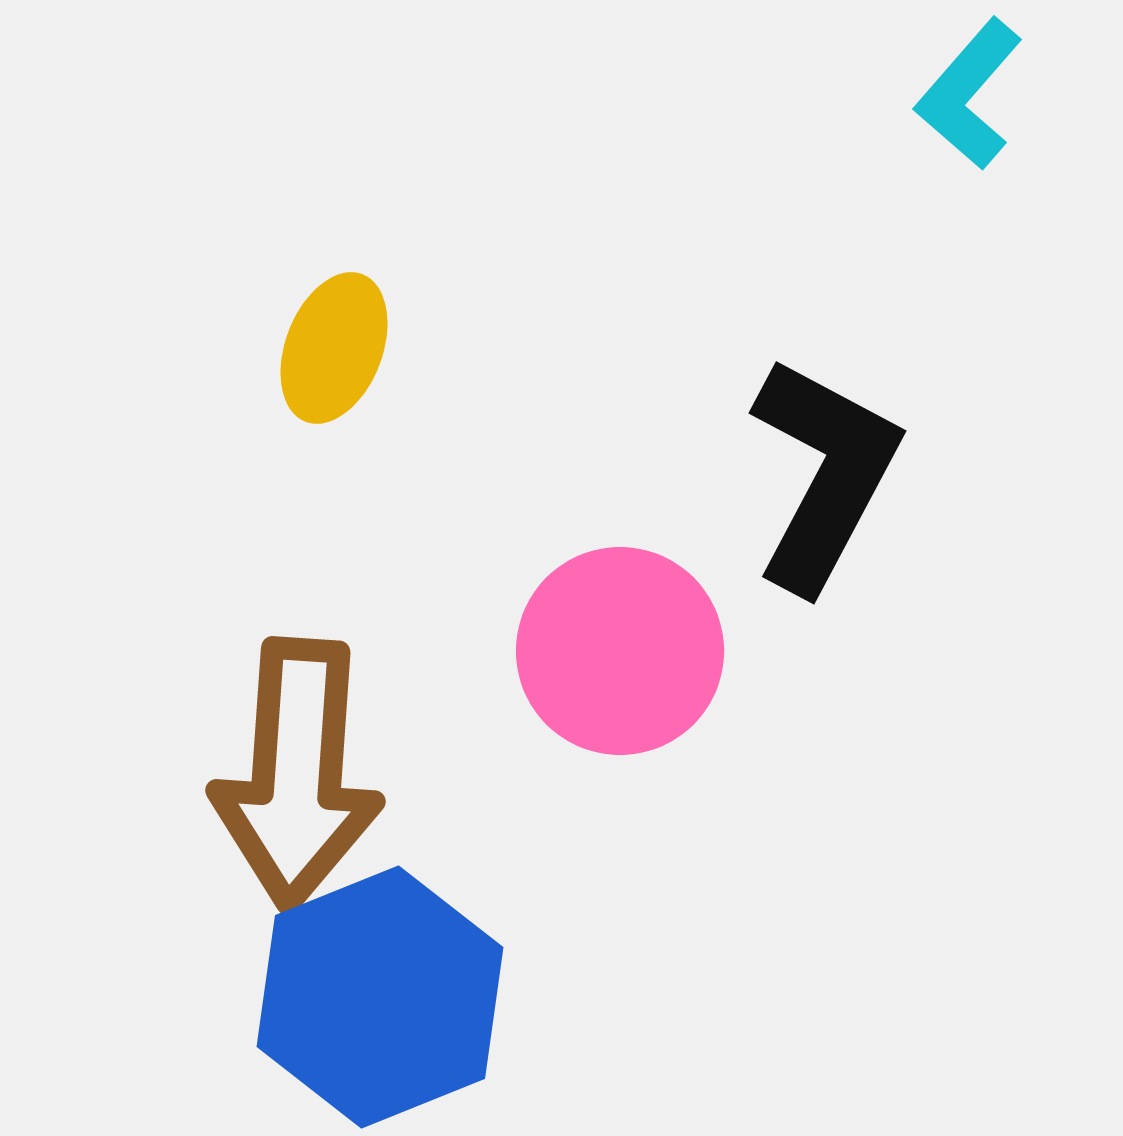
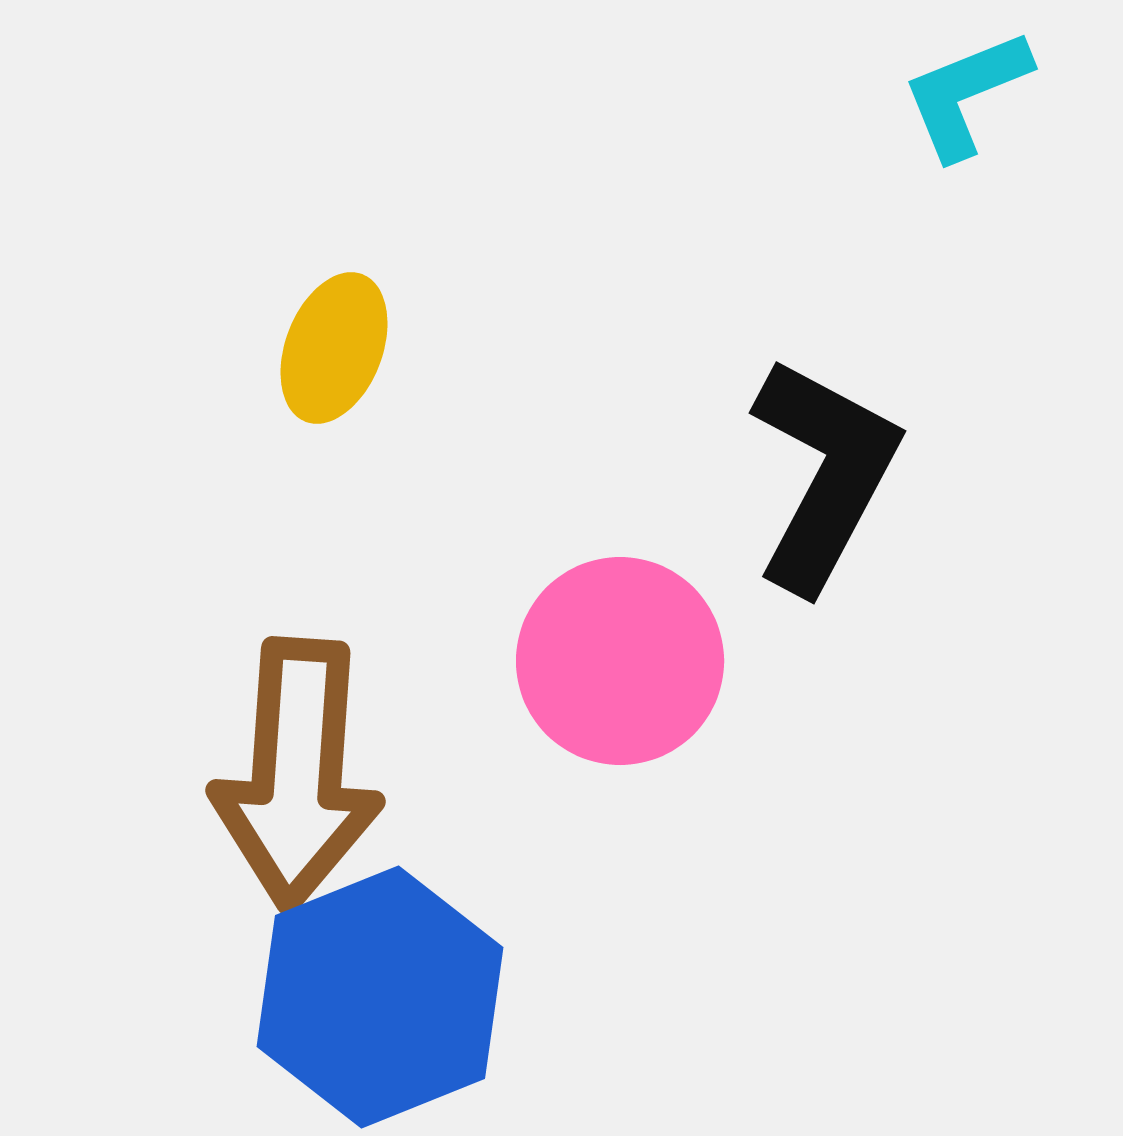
cyan L-shape: moved 3 px left; rotated 27 degrees clockwise
pink circle: moved 10 px down
